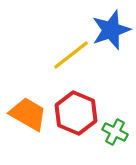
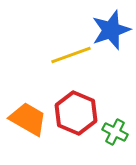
yellow line: rotated 18 degrees clockwise
orange trapezoid: moved 5 px down
